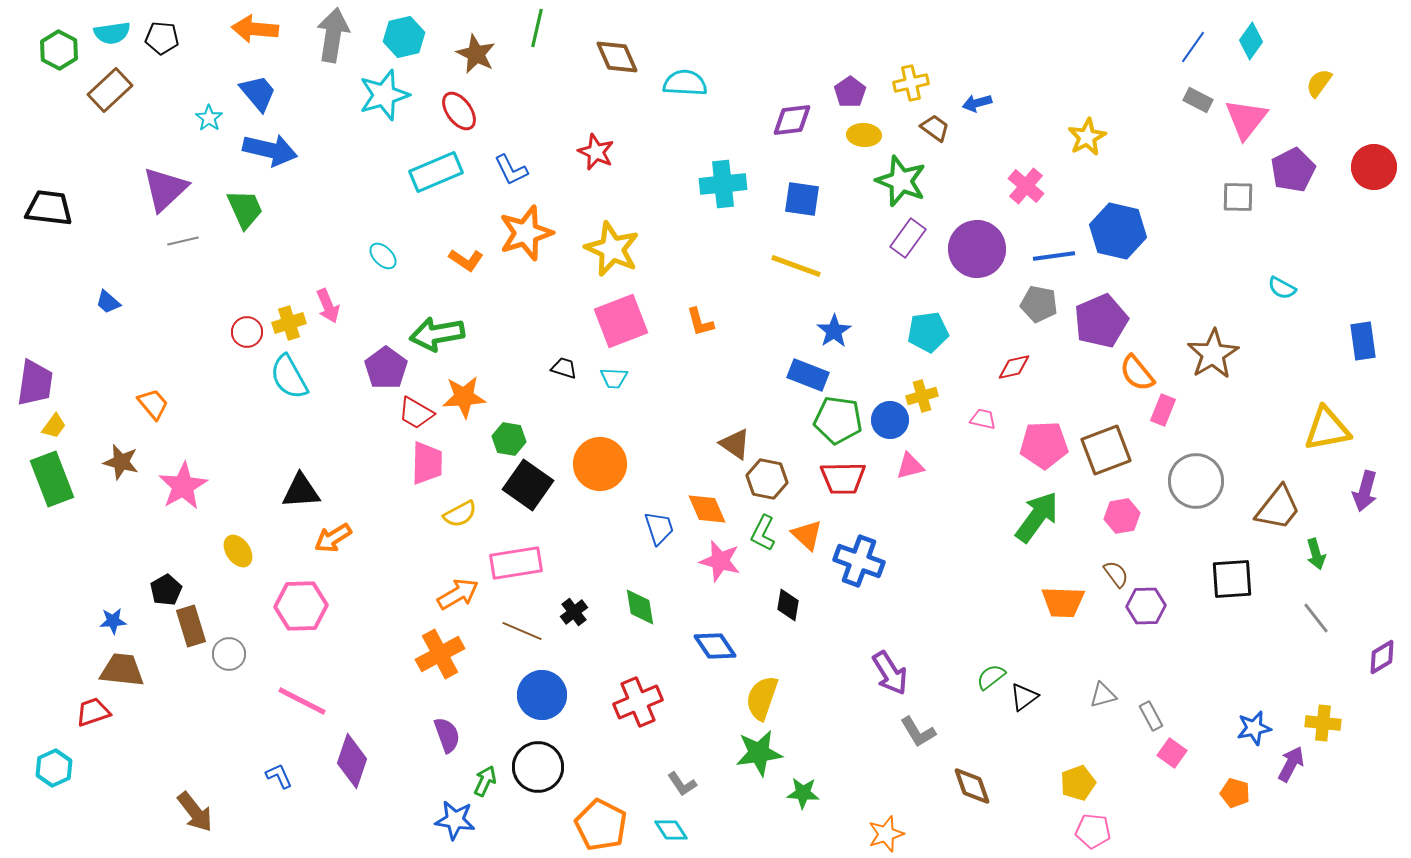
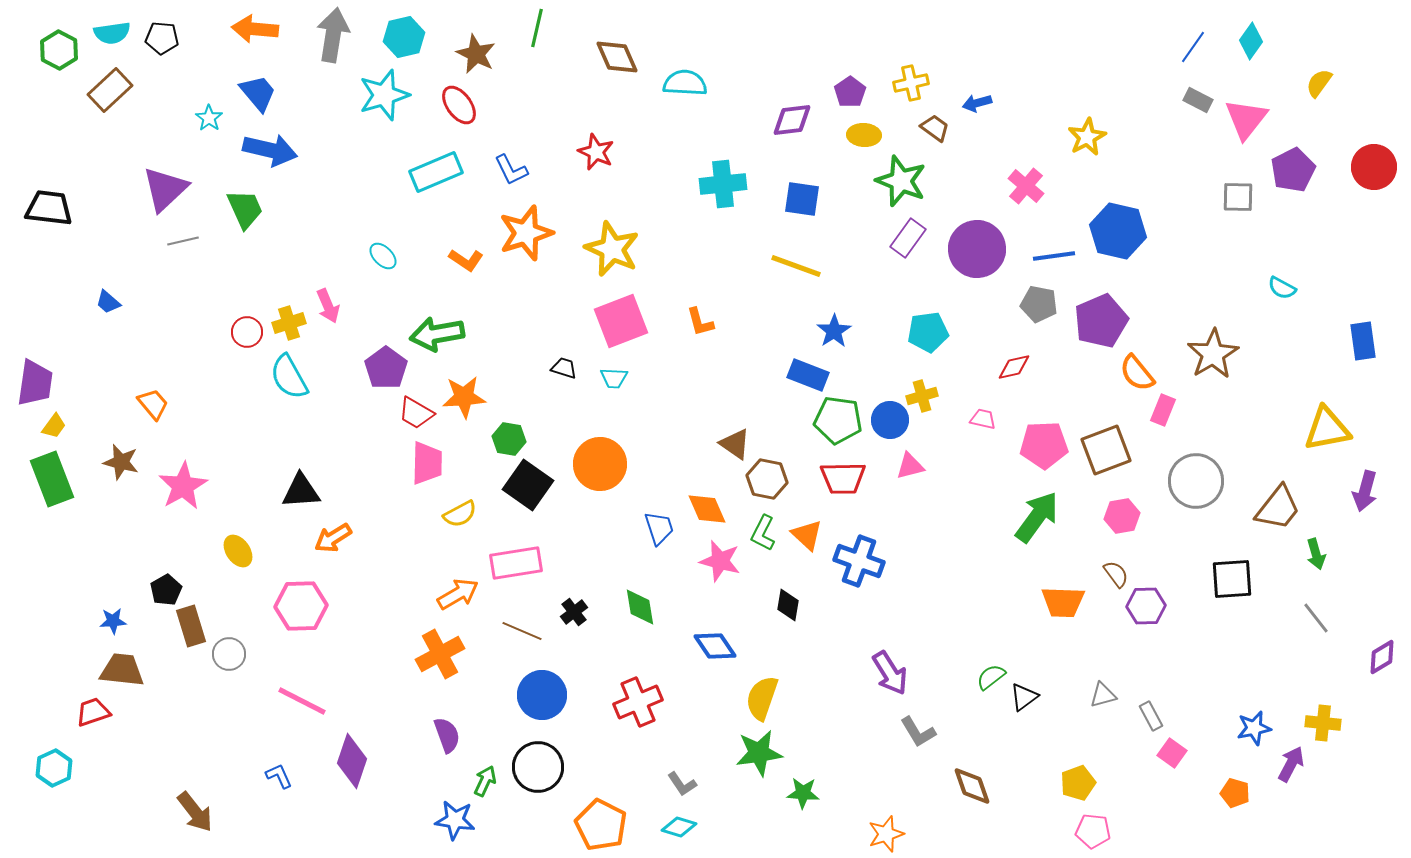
red ellipse at (459, 111): moved 6 px up
cyan diamond at (671, 830): moved 8 px right, 3 px up; rotated 40 degrees counterclockwise
